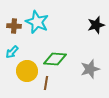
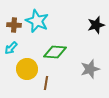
cyan star: moved 1 px up
brown cross: moved 1 px up
cyan arrow: moved 1 px left, 4 px up
green diamond: moved 7 px up
yellow circle: moved 2 px up
